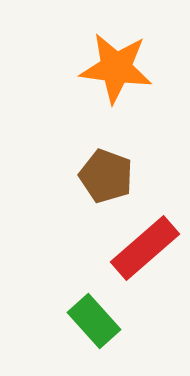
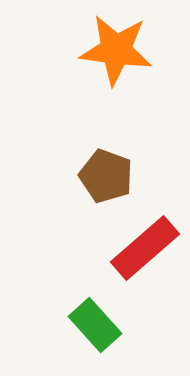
orange star: moved 18 px up
green rectangle: moved 1 px right, 4 px down
